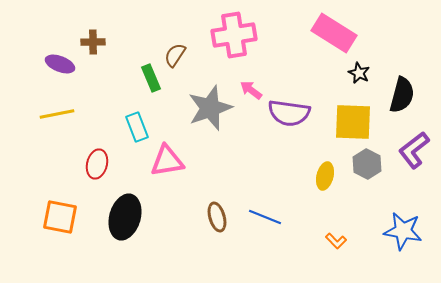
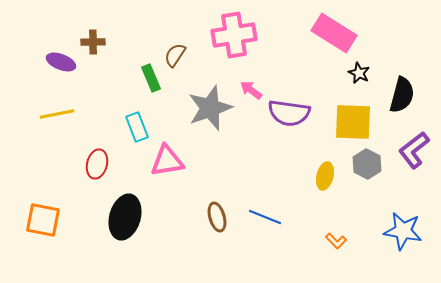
purple ellipse: moved 1 px right, 2 px up
orange square: moved 17 px left, 3 px down
